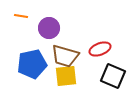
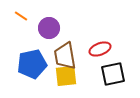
orange line: rotated 24 degrees clockwise
brown trapezoid: rotated 64 degrees clockwise
black square: moved 2 px up; rotated 35 degrees counterclockwise
